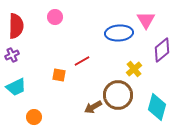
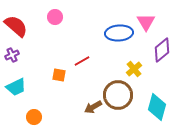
pink triangle: moved 2 px down
red semicircle: rotated 50 degrees counterclockwise
